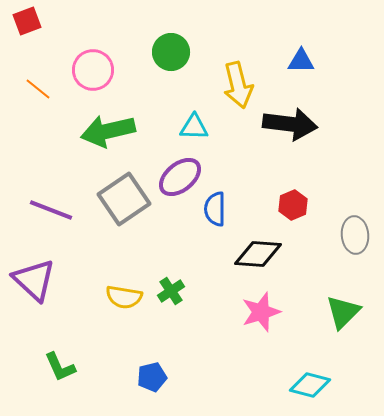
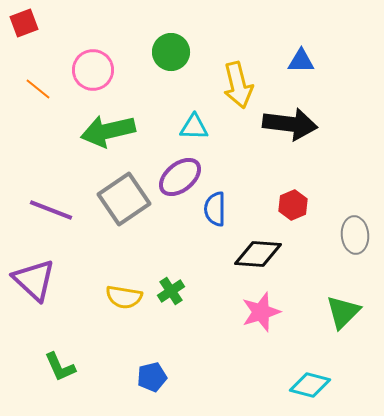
red square: moved 3 px left, 2 px down
